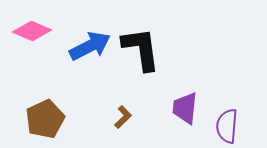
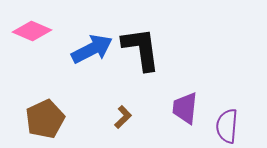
blue arrow: moved 2 px right, 3 px down
